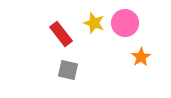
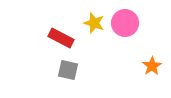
red rectangle: moved 4 px down; rotated 25 degrees counterclockwise
orange star: moved 11 px right, 9 px down
